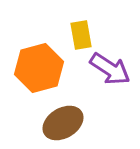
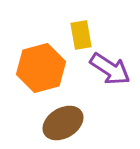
orange hexagon: moved 2 px right
